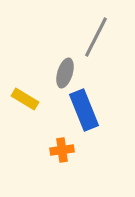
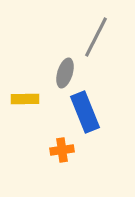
yellow rectangle: rotated 32 degrees counterclockwise
blue rectangle: moved 1 px right, 2 px down
